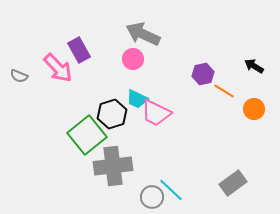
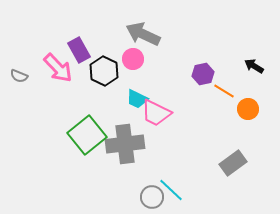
orange circle: moved 6 px left
black hexagon: moved 8 px left, 43 px up; rotated 16 degrees counterclockwise
gray cross: moved 12 px right, 22 px up
gray rectangle: moved 20 px up
